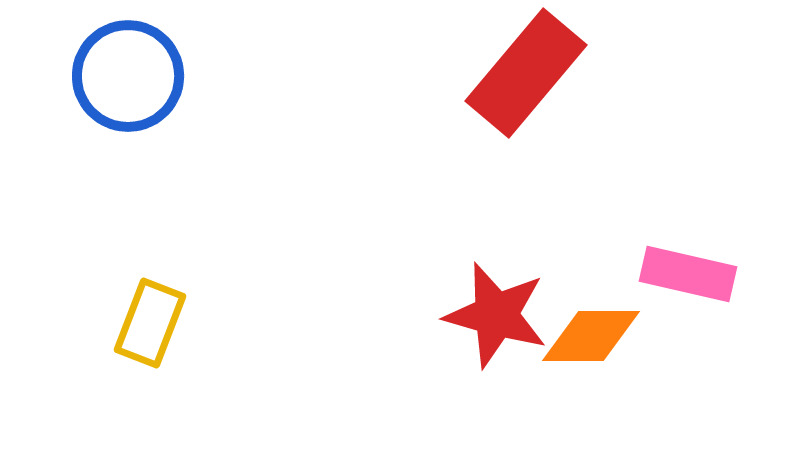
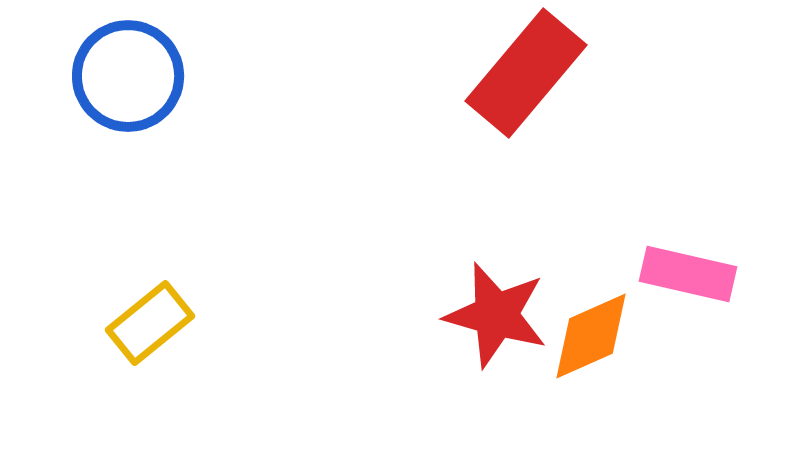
yellow rectangle: rotated 30 degrees clockwise
orange diamond: rotated 24 degrees counterclockwise
